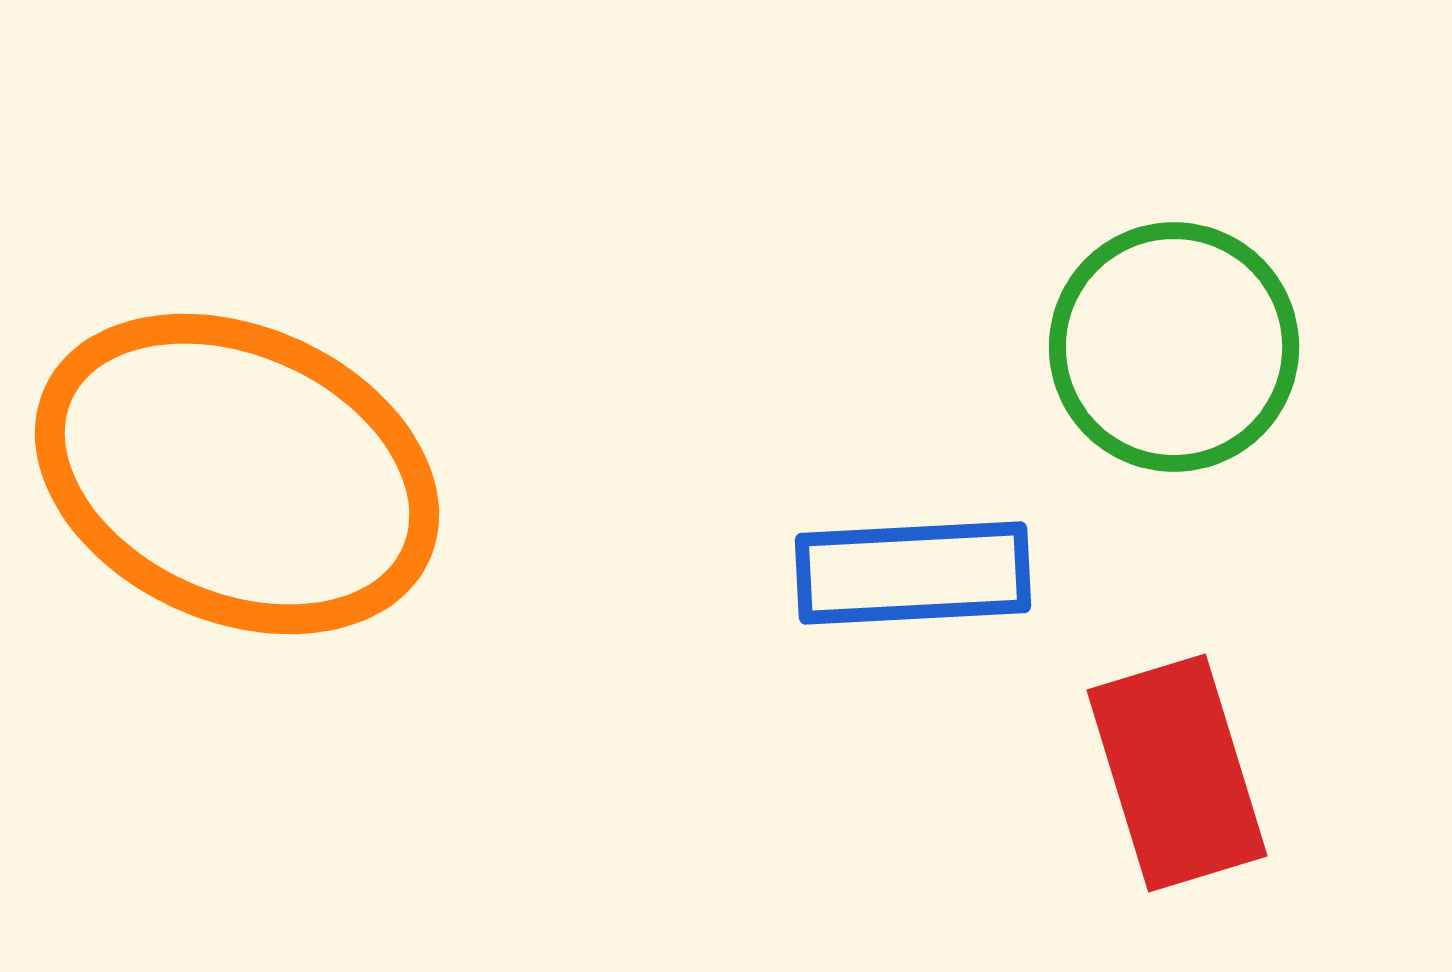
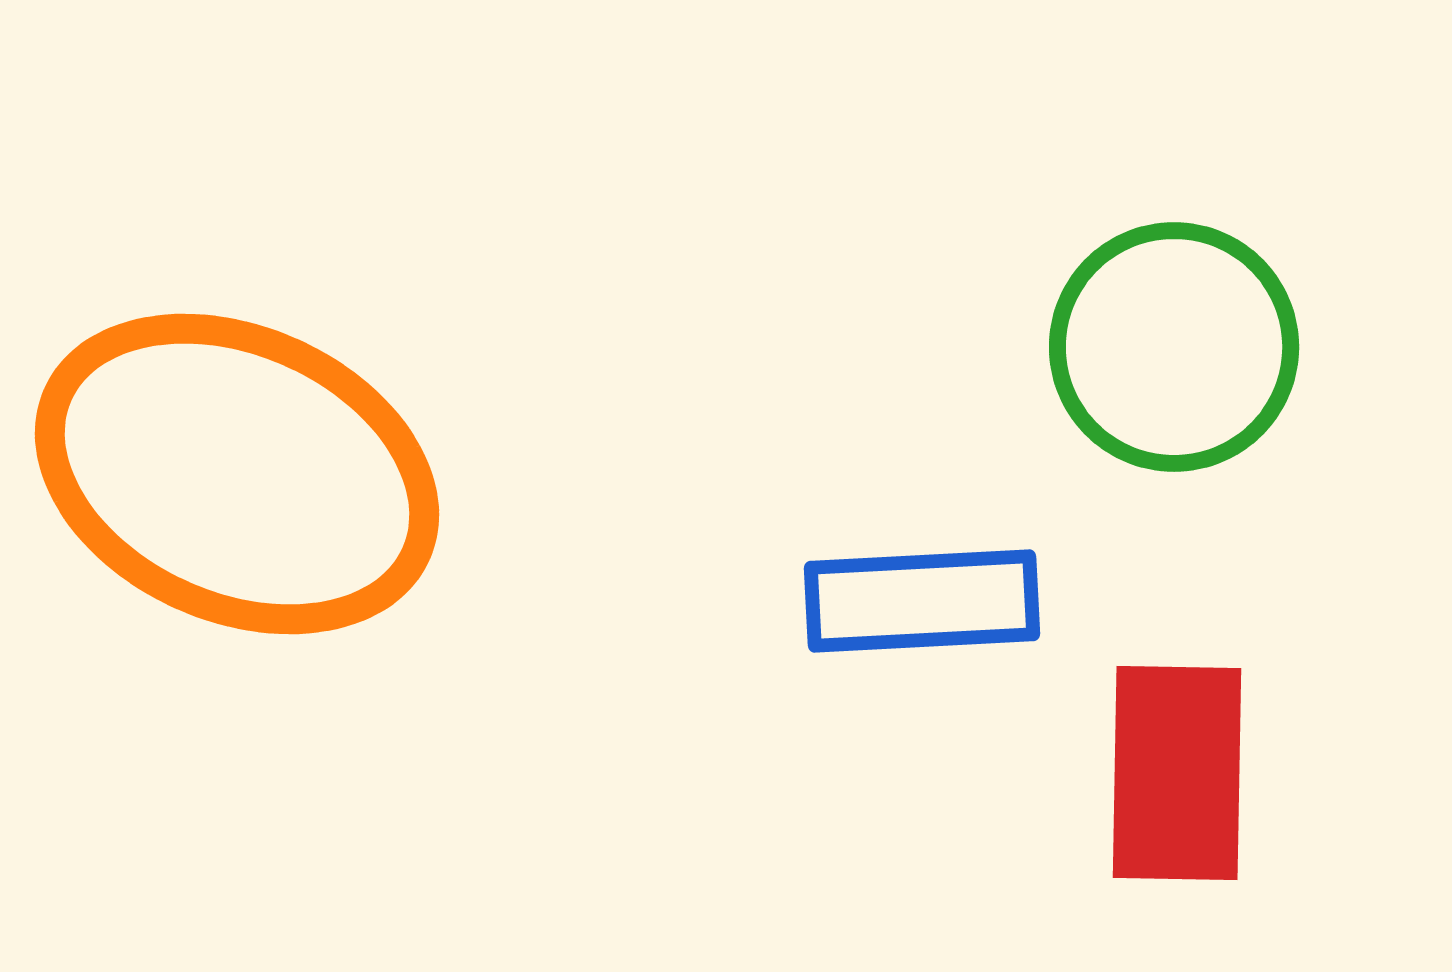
blue rectangle: moved 9 px right, 28 px down
red rectangle: rotated 18 degrees clockwise
